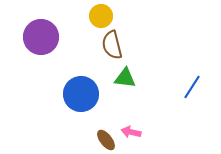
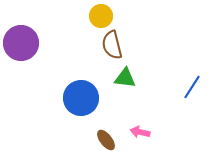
purple circle: moved 20 px left, 6 px down
blue circle: moved 4 px down
pink arrow: moved 9 px right
